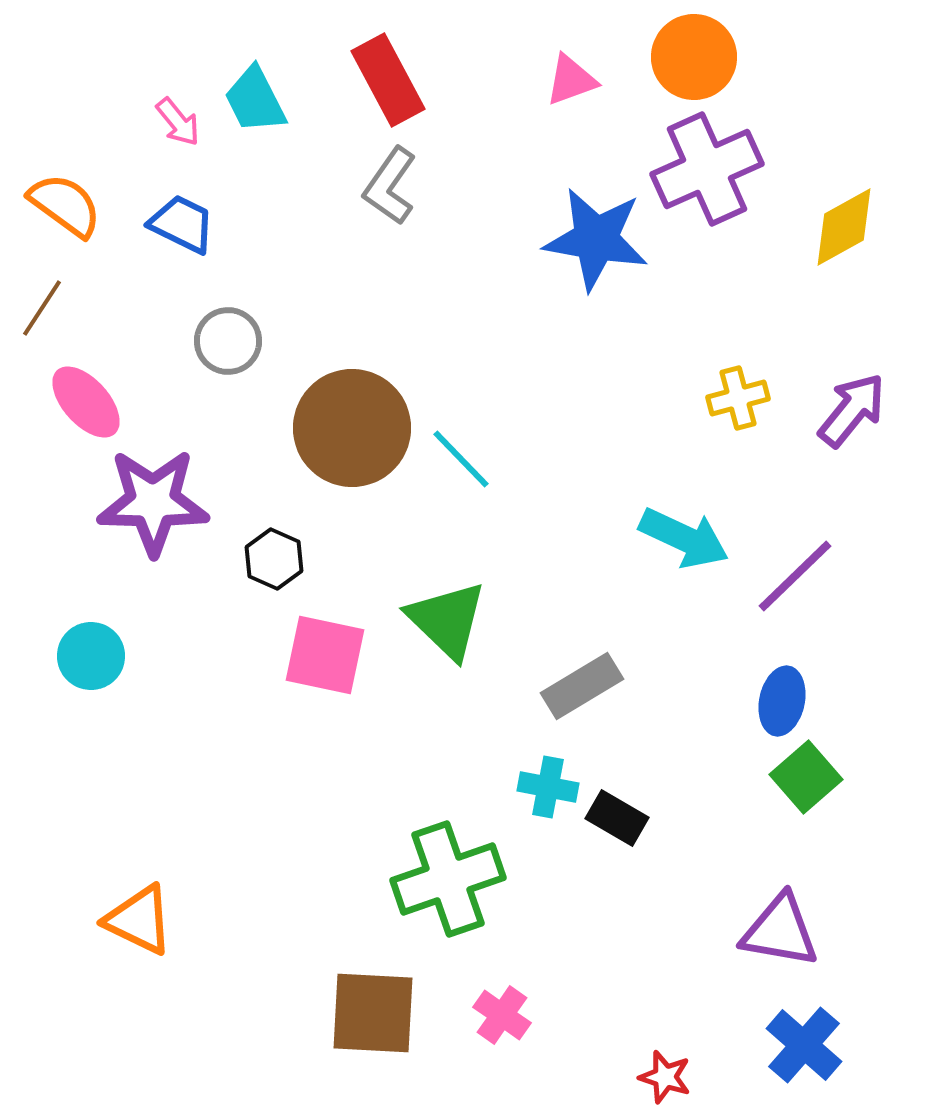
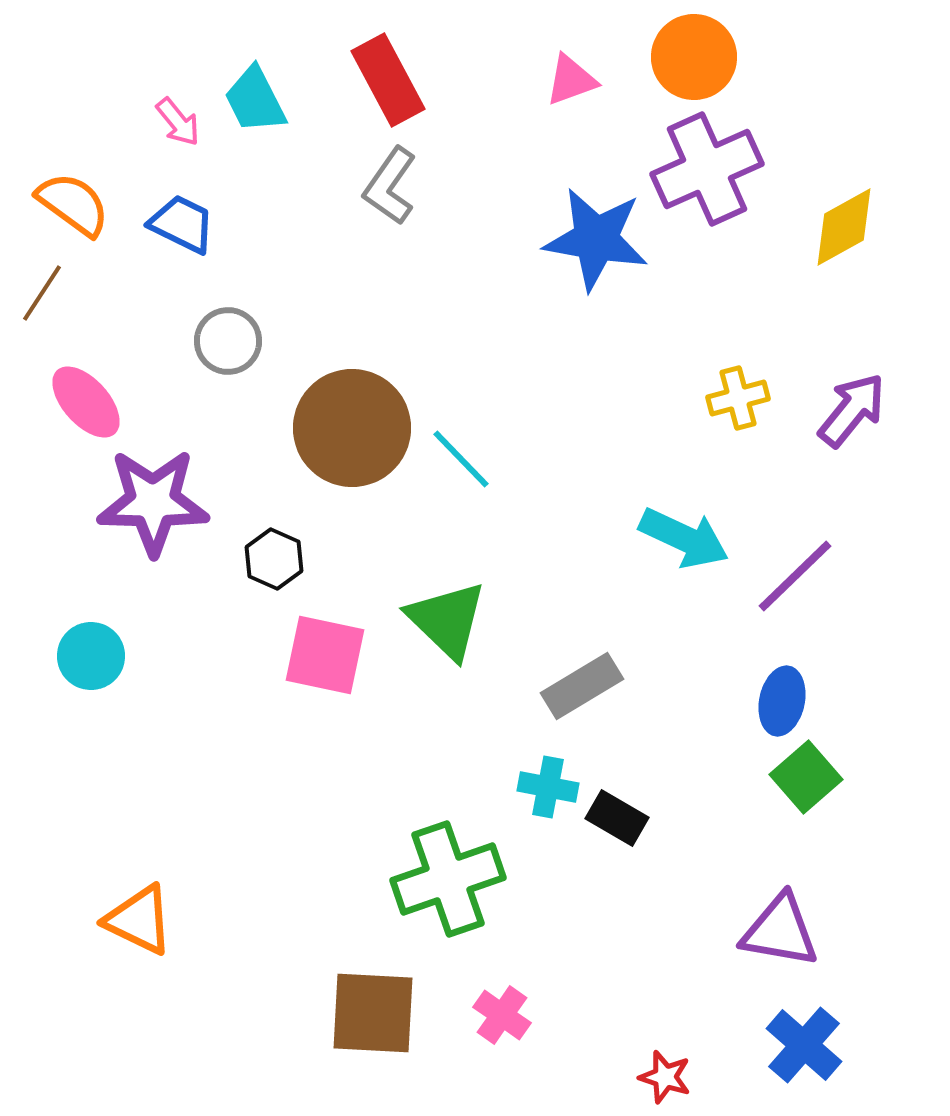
orange semicircle: moved 8 px right, 1 px up
brown line: moved 15 px up
